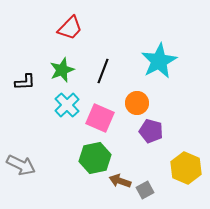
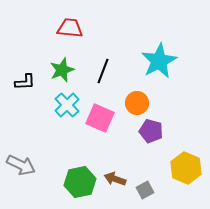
red trapezoid: rotated 128 degrees counterclockwise
green hexagon: moved 15 px left, 24 px down
brown arrow: moved 5 px left, 2 px up
